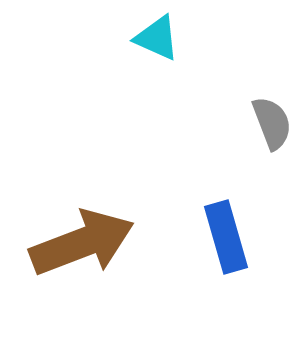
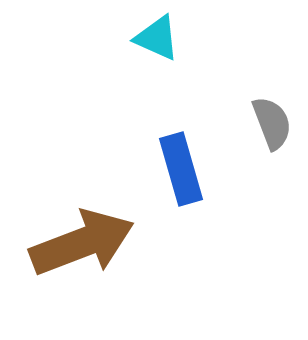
blue rectangle: moved 45 px left, 68 px up
